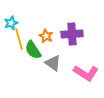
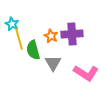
cyan star: moved 1 px right, 1 px down; rotated 24 degrees counterclockwise
orange star: moved 5 px right
green semicircle: rotated 18 degrees clockwise
gray triangle: rotated 24 degrees clockwise
